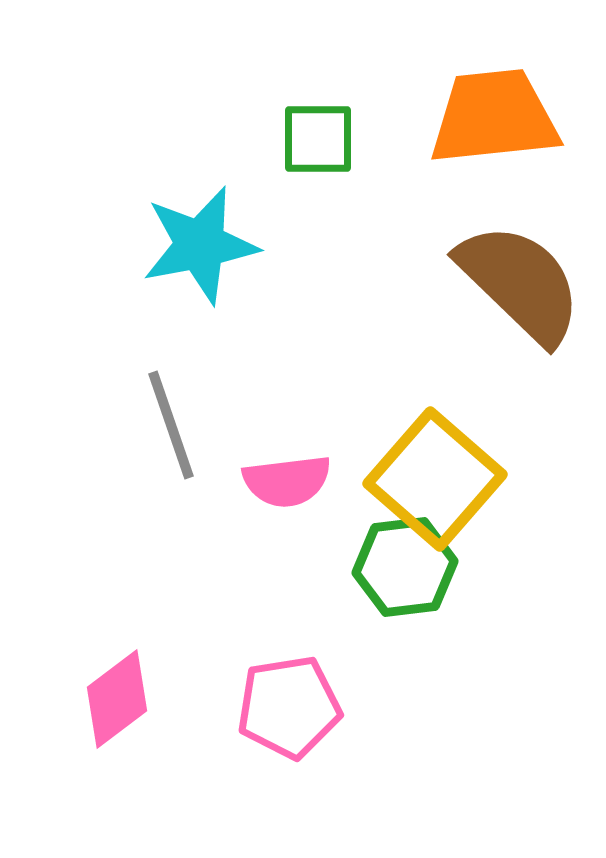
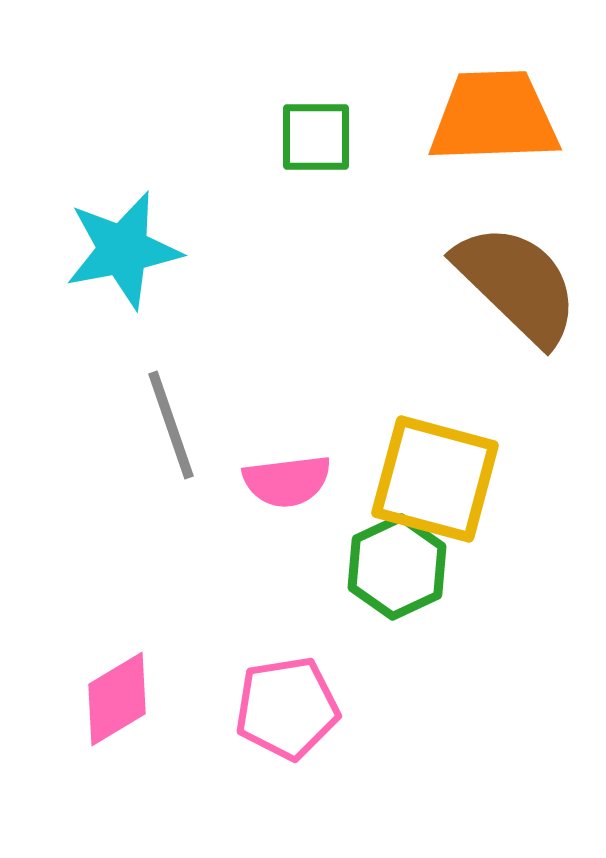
orange trapezoid: rotated 4 degrees clockwise
green square: moved 2 px left, 2 px up
cyan star: moved 77 px left, 5 px down
brown semicircle: moved 3 px left, 1 px down
yellow square: rotated 26 degrees counterclockwise
green hexagon: moved 8 px left; rotated 18 degrees counterclockwise
pink diamond: rotated 6 degrees clockwise
pink pentagon: moved 2 px left, 1 px down
